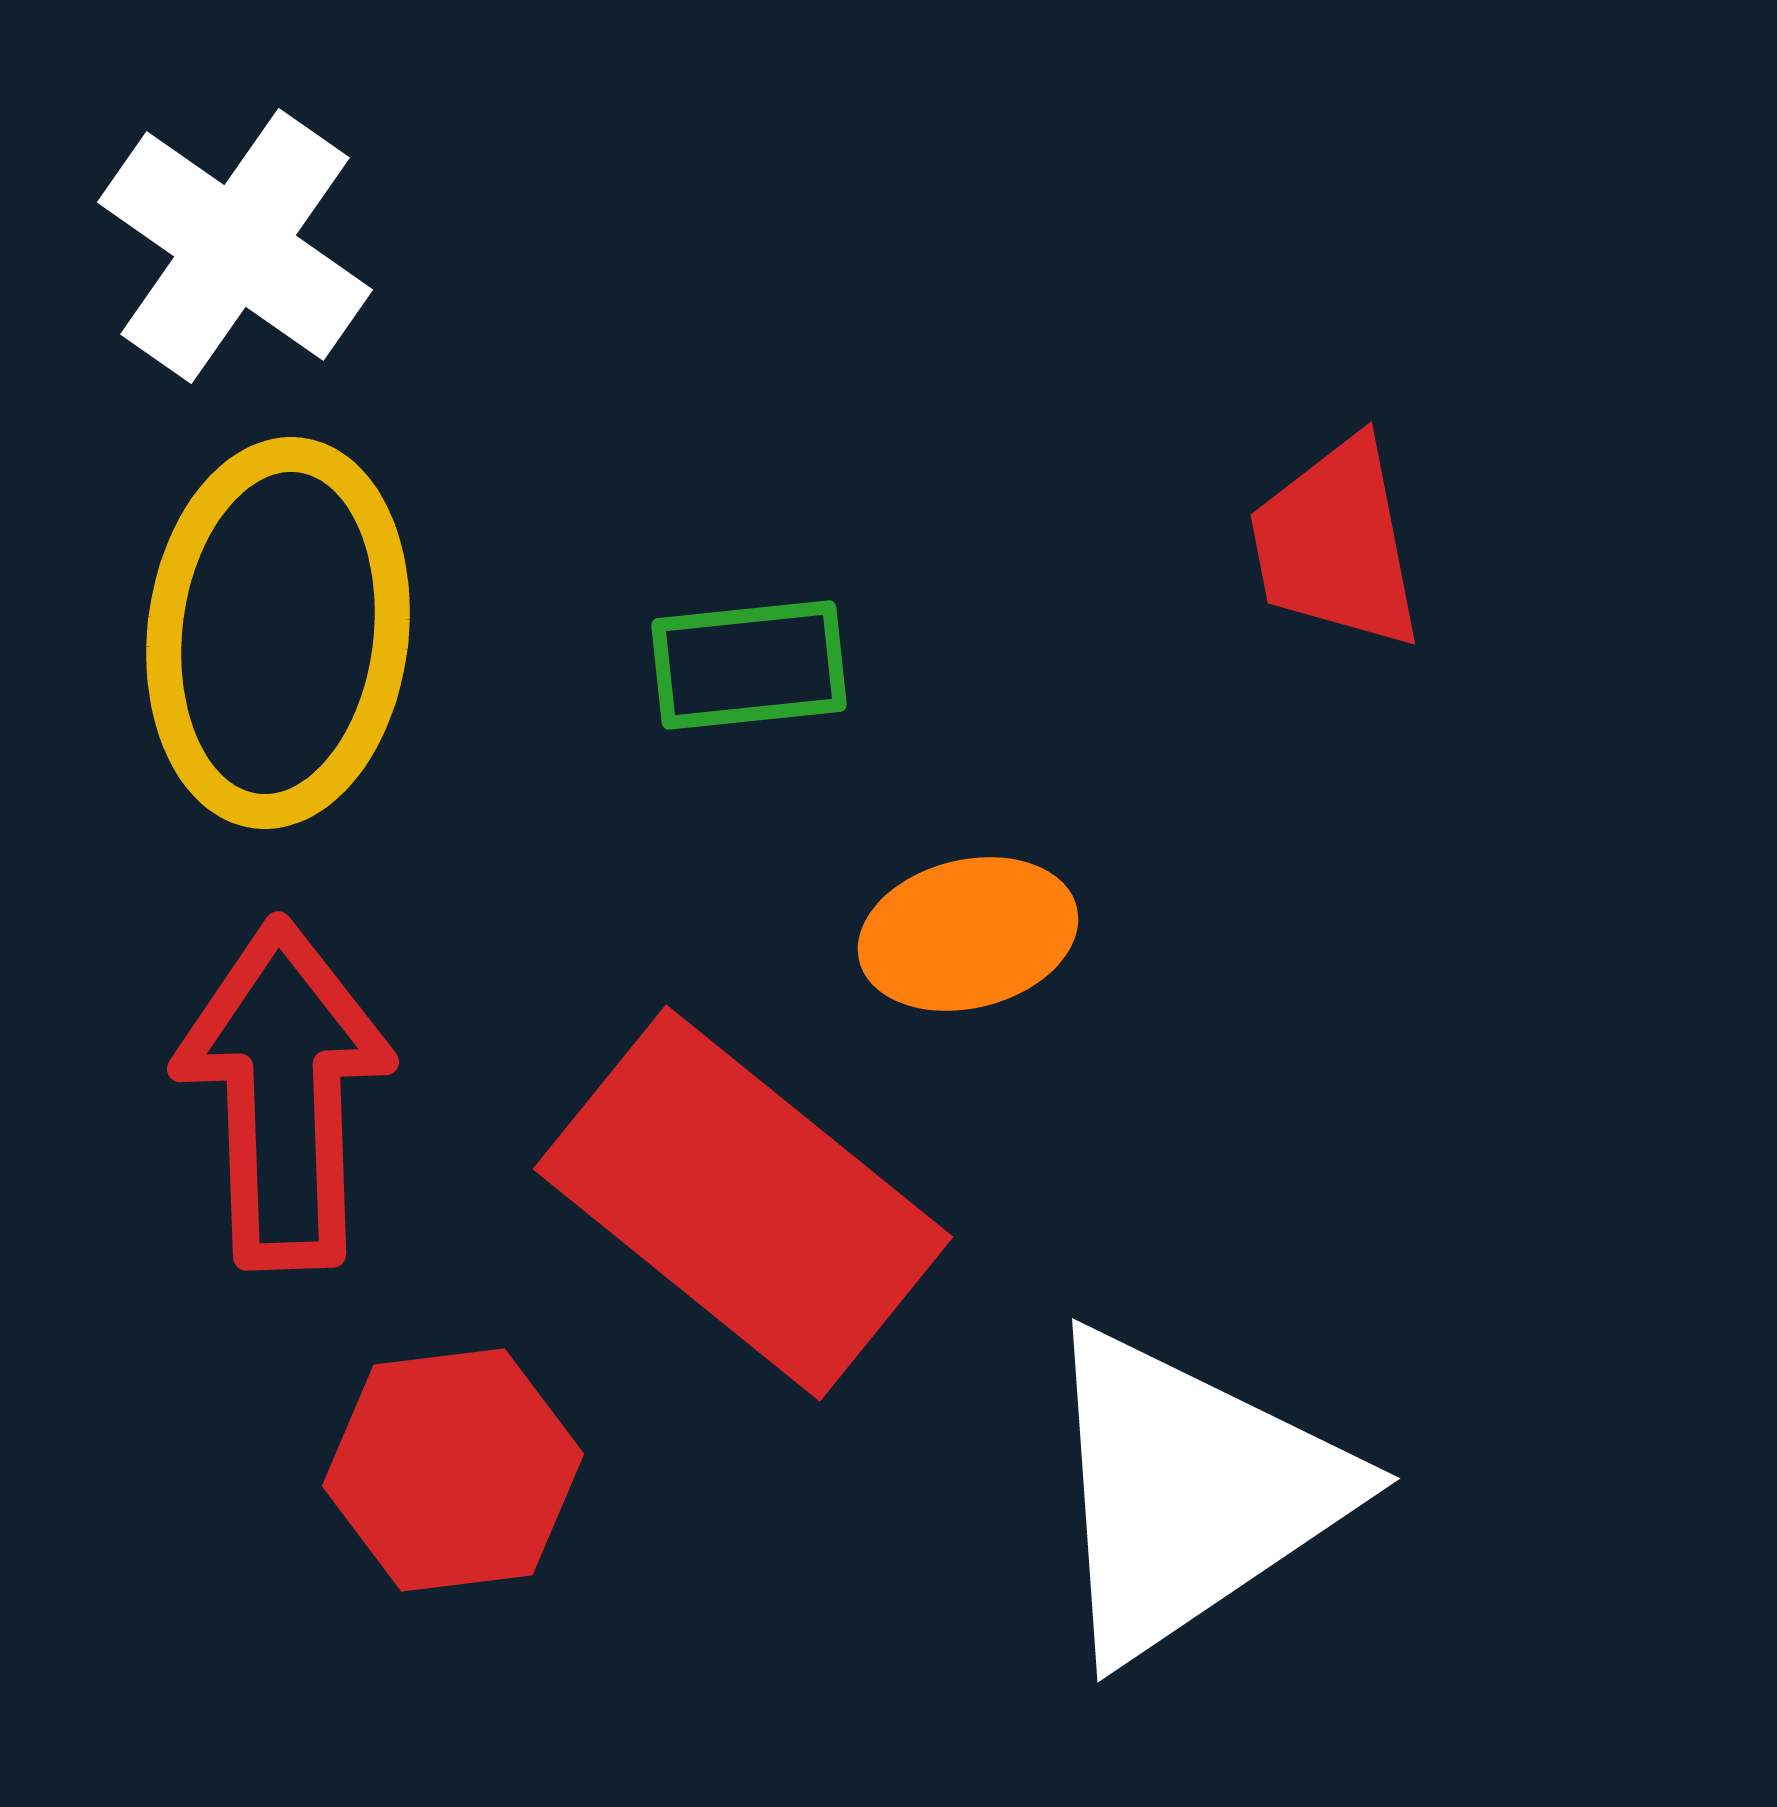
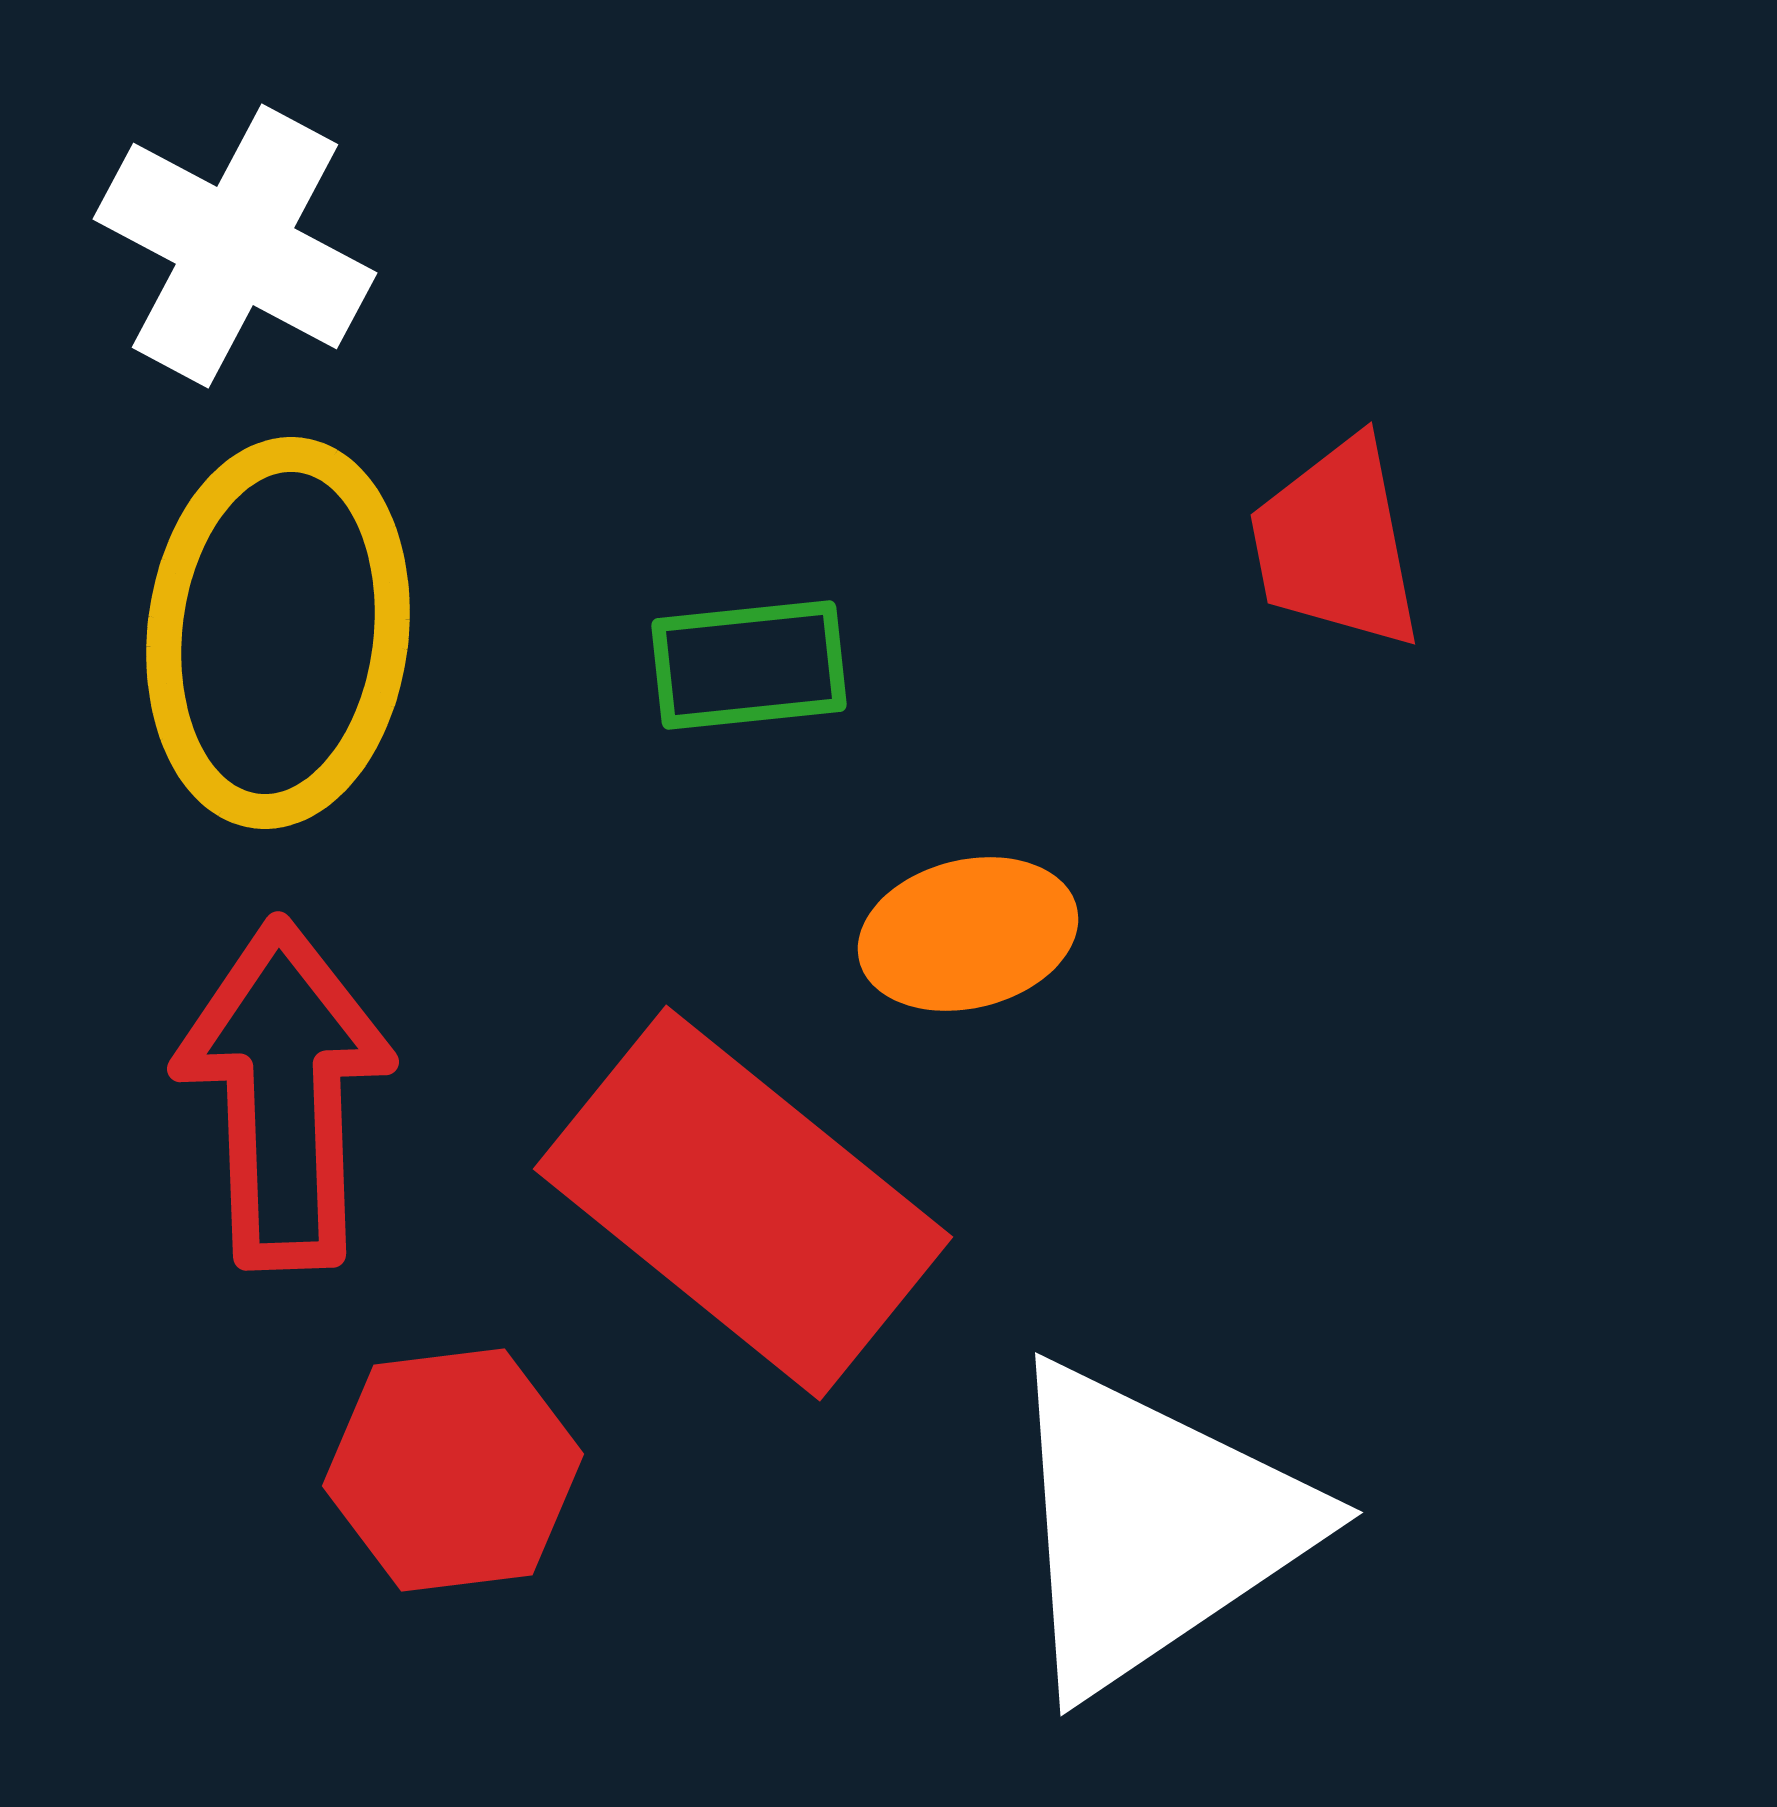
white cross: rotated 7 degrees counterclockwise
white triangle: moved 37 px left, 34 px down
